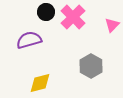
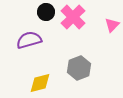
gray hexagon: moved 12 px left, 2 px down; rotated 10 degrees clockwise
